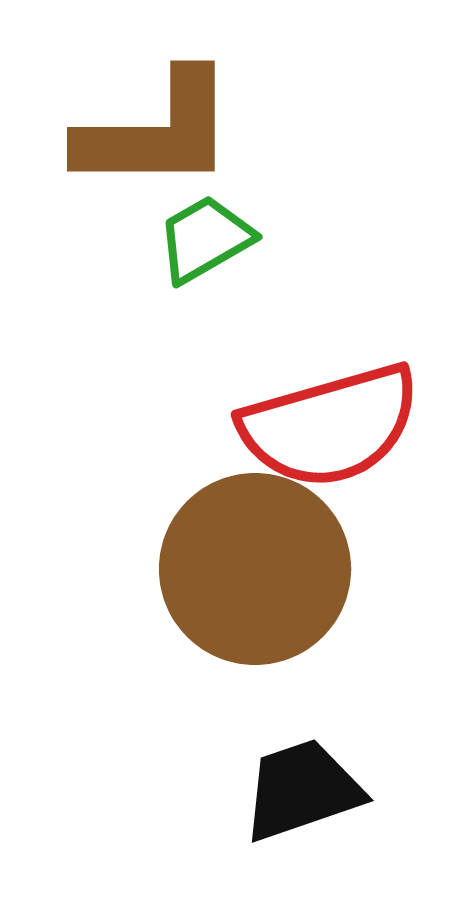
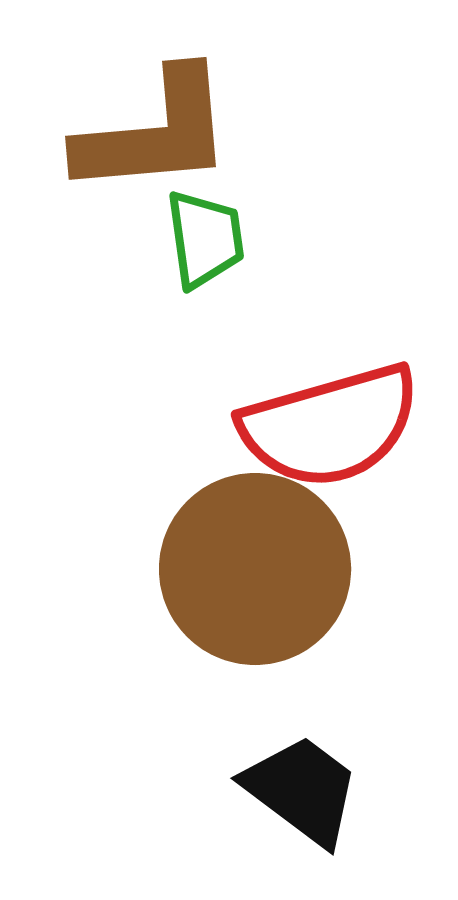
brown L-shape: moved 2 px left, 1 px down; rotated 5 degrees counterclockwise
green trapezoid: rotated 112 degrees clockwise
black trapezoid: rotated 56 degrees clockwise
